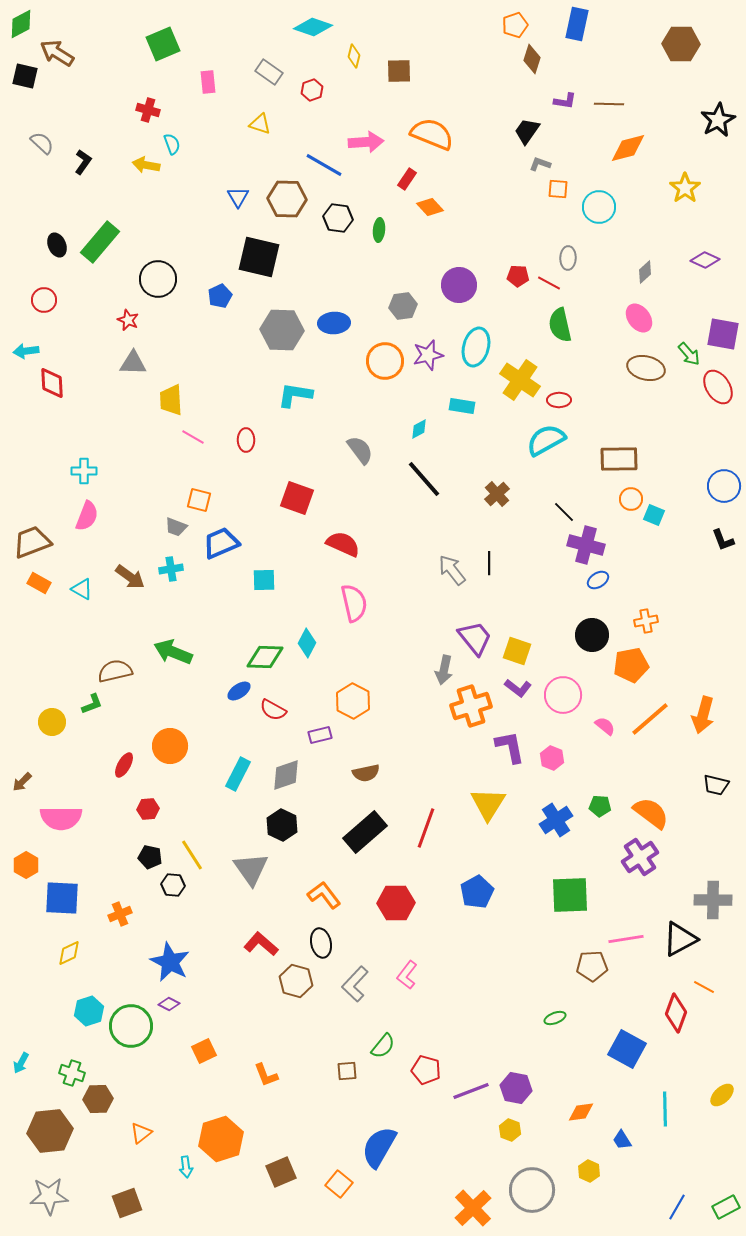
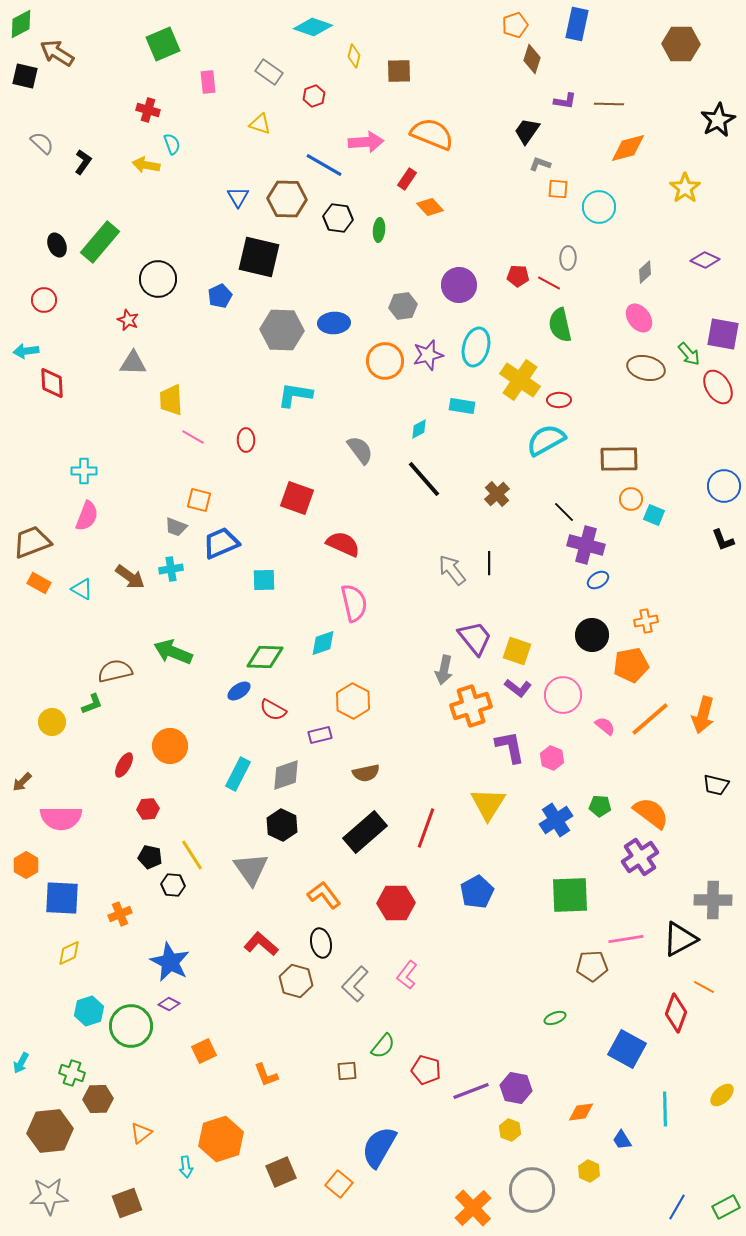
red hexagon at (312, 90): moved 2 px right, 6 px down
cyan diamond at (307, 643): moved 16 px right; rotated 44 degrees clockwise
